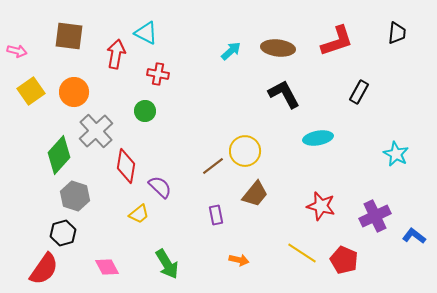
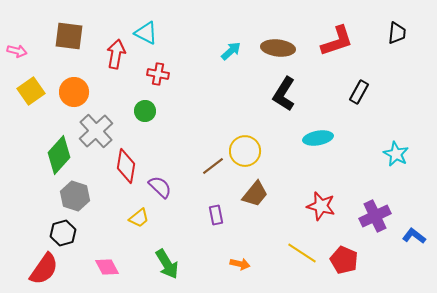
black L-shape: rotated 120 degrees counterclockwise
yellow trapezoid: moved 4 px down
orange arrow: moved 1 px right, 4 px down
